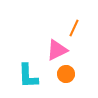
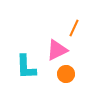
cyan L-shape: moved 2 px left, 9 px up
